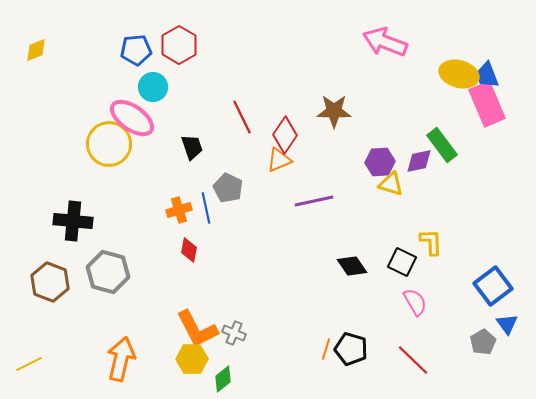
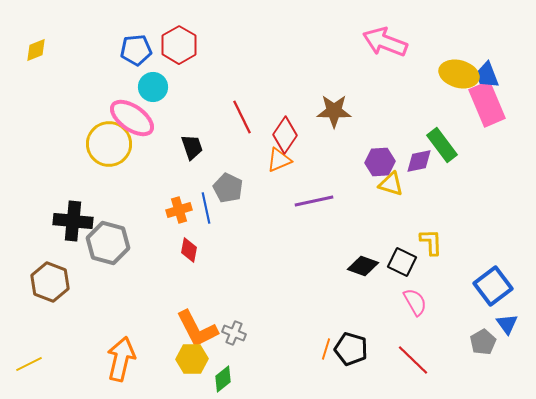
black diamond at (352, 266): moved 11 px right; rotated 36 degrees counterclockwise
gray hexagon at (108, 272): moved 29 px up
